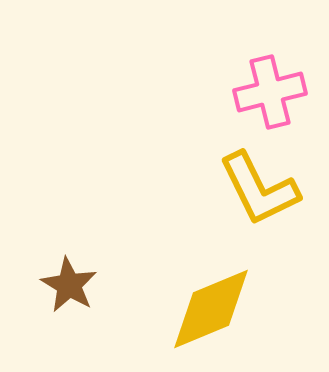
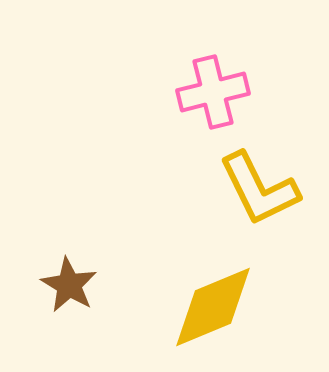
pink cross: moved 57 px left
yellow diamond: moved 2 px right, 2 px up
